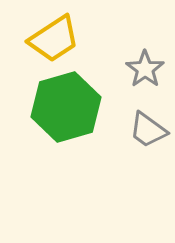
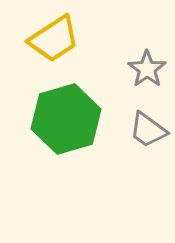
gray star: moved 2 px right
green hexagon: moved 12 px down
